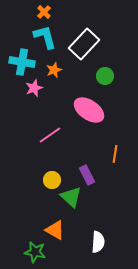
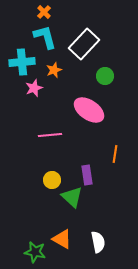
cyan cross: rotated 15 degrees counterclockwise
pink line: rotated 30 degrees clockwise
purple rectangle: rotated 18 degrees clockwise
green triangle: moved 1 px right
orange triangle: moved 7 px right, 9 px down
white semicircle: rotated 15 degrees counterclockwise
